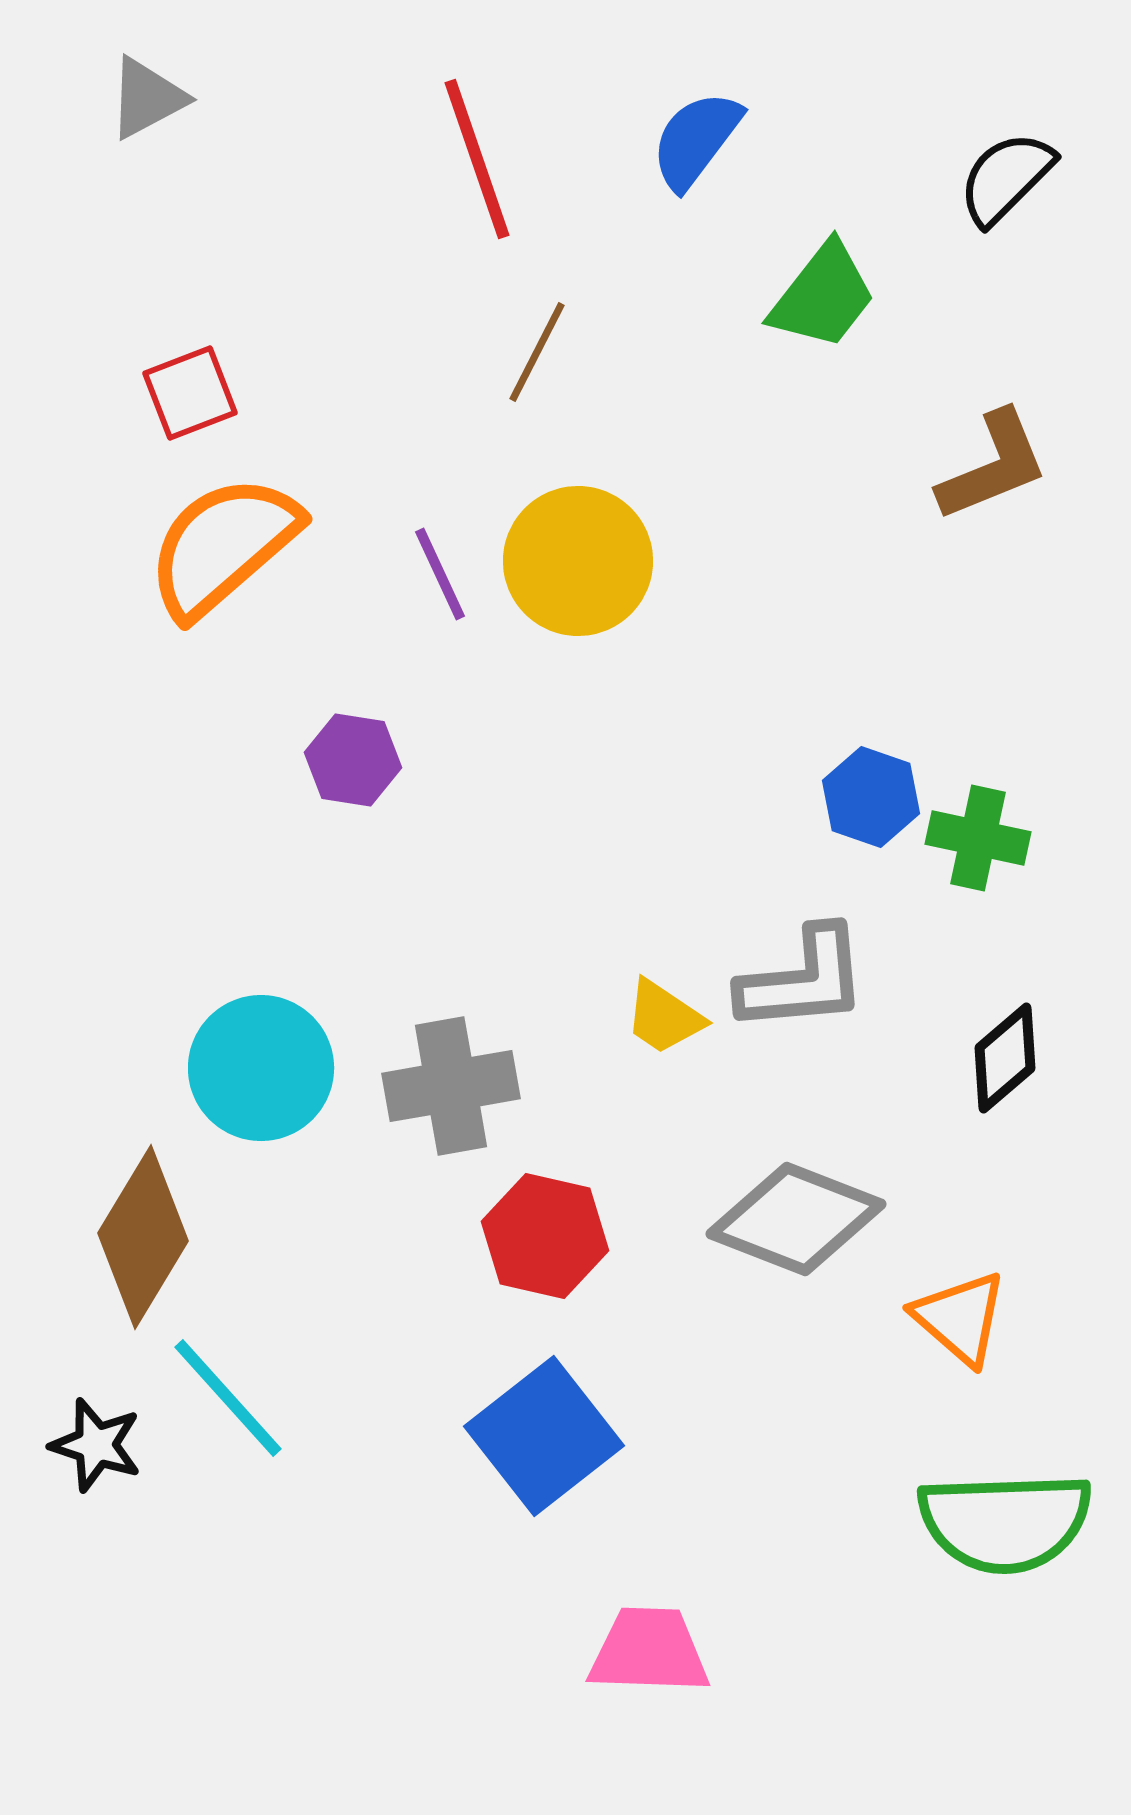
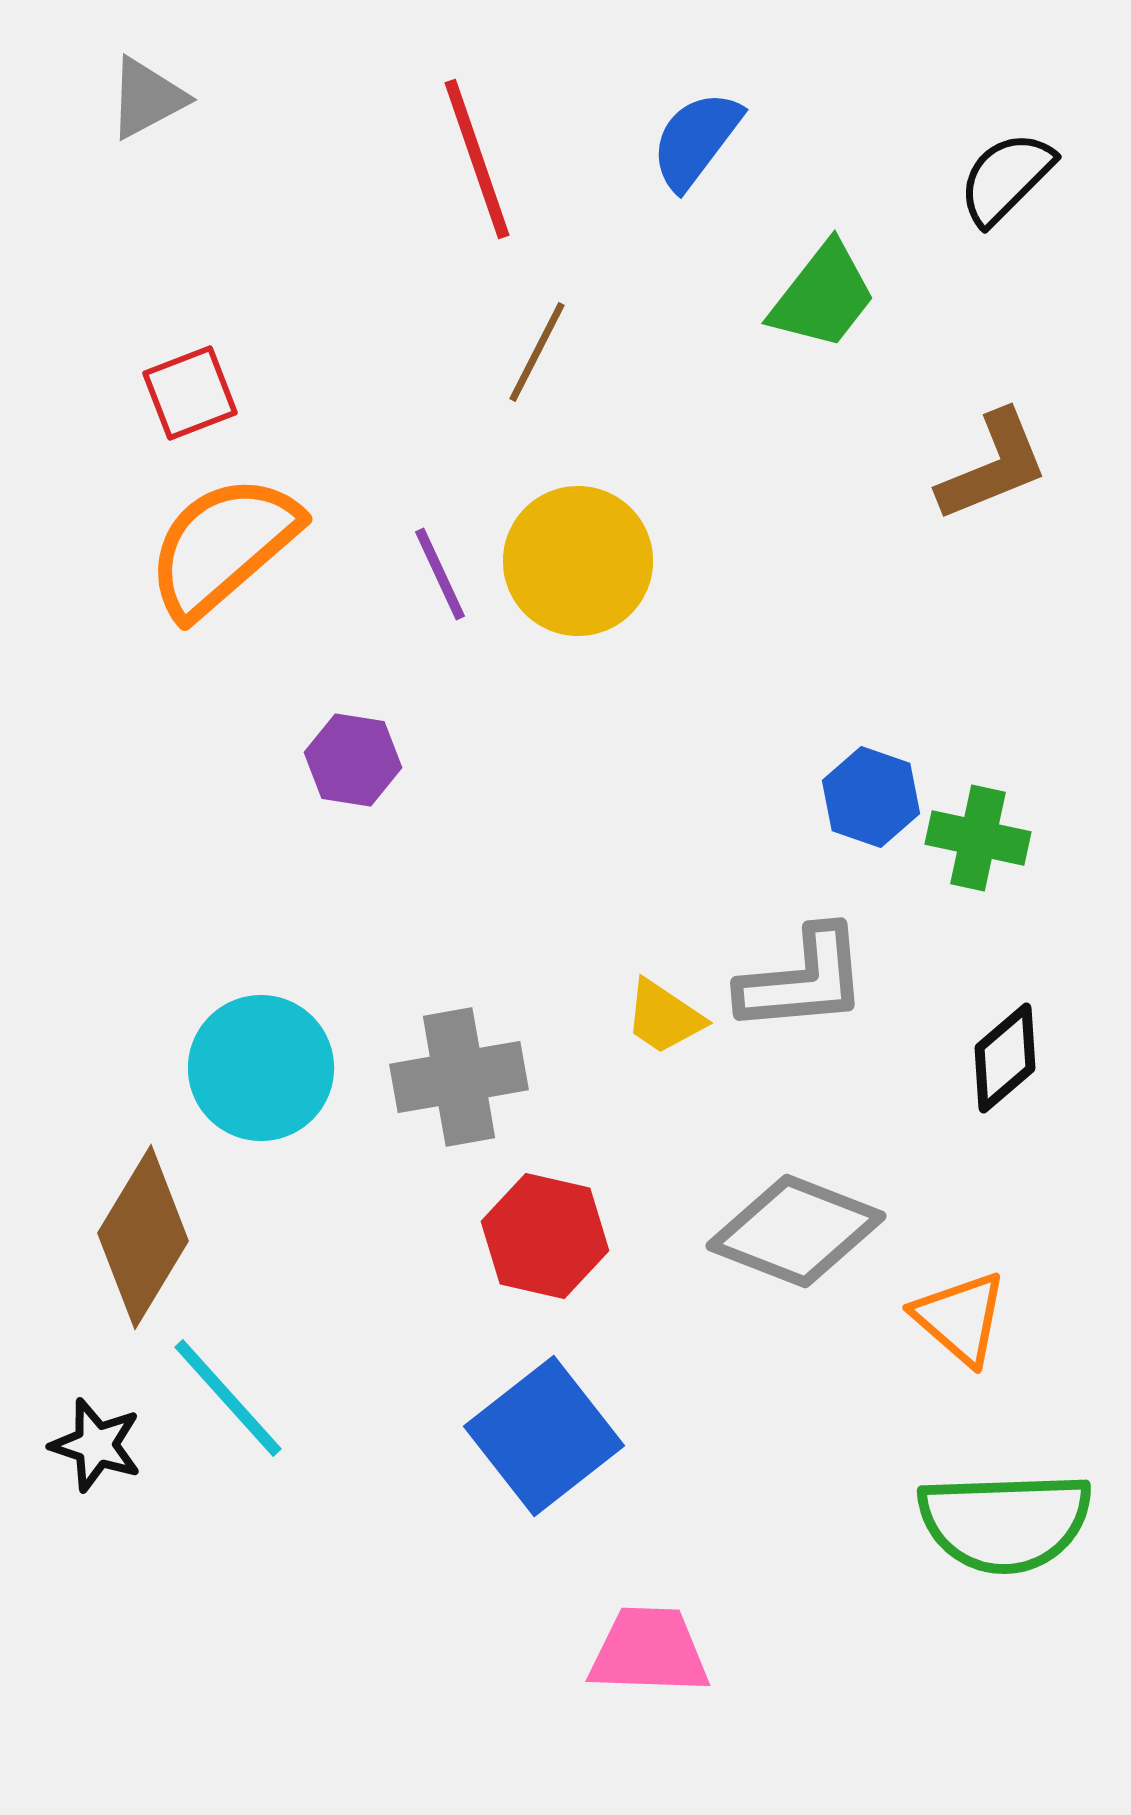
gray cross: moved 8 px right, 9 px up
gray diamond: moved 12 px down
